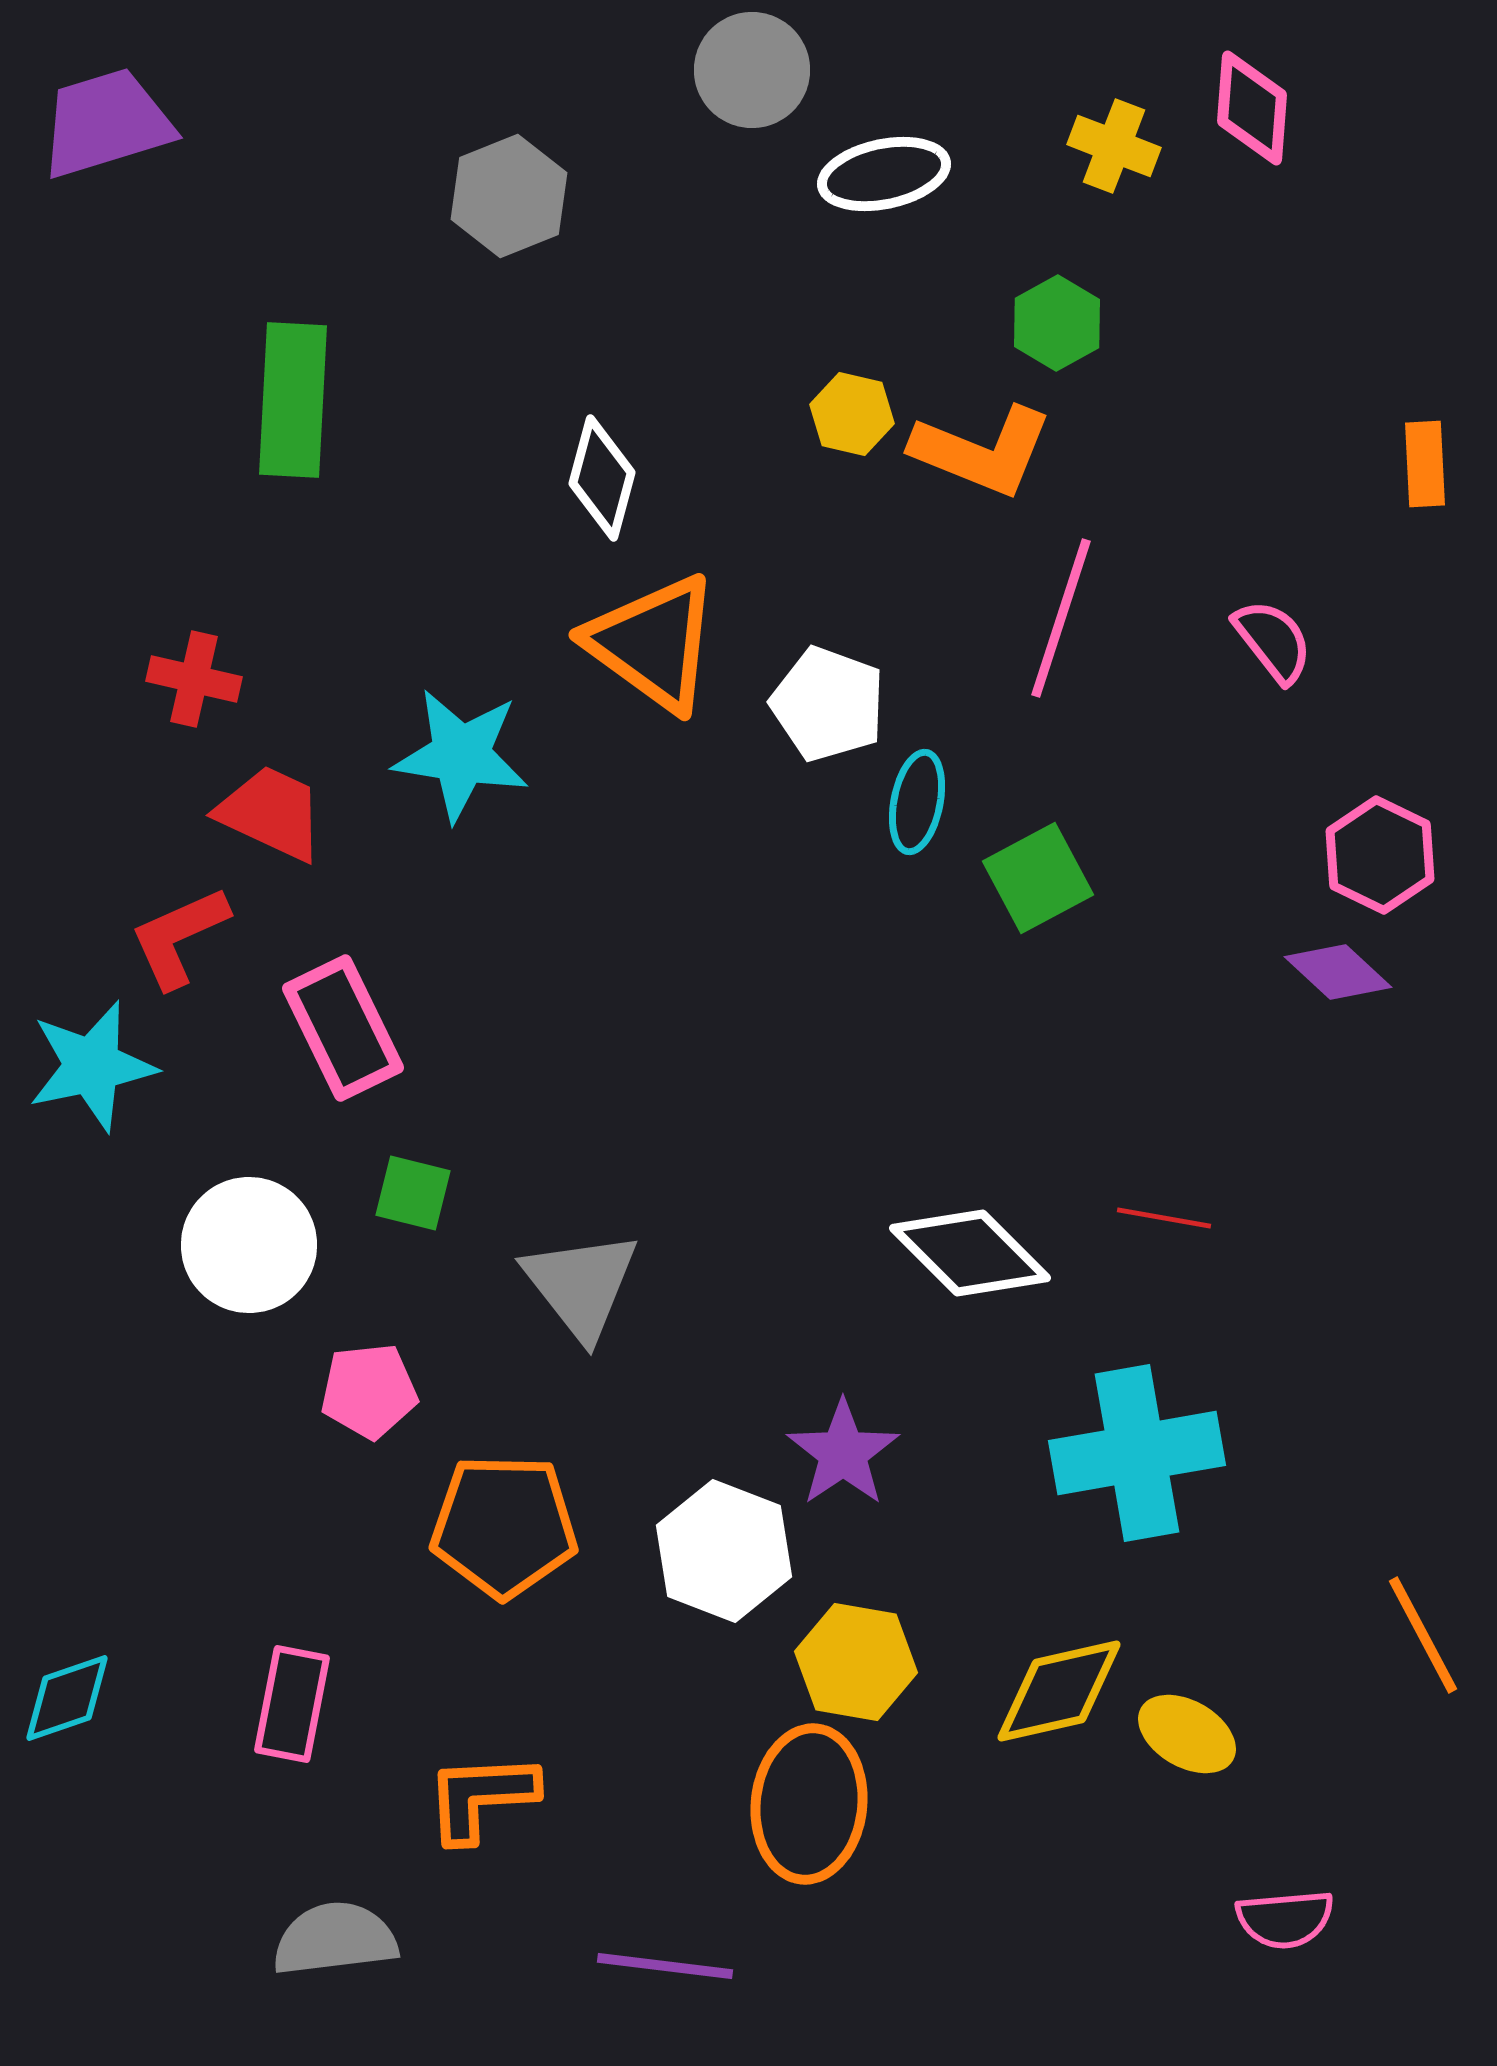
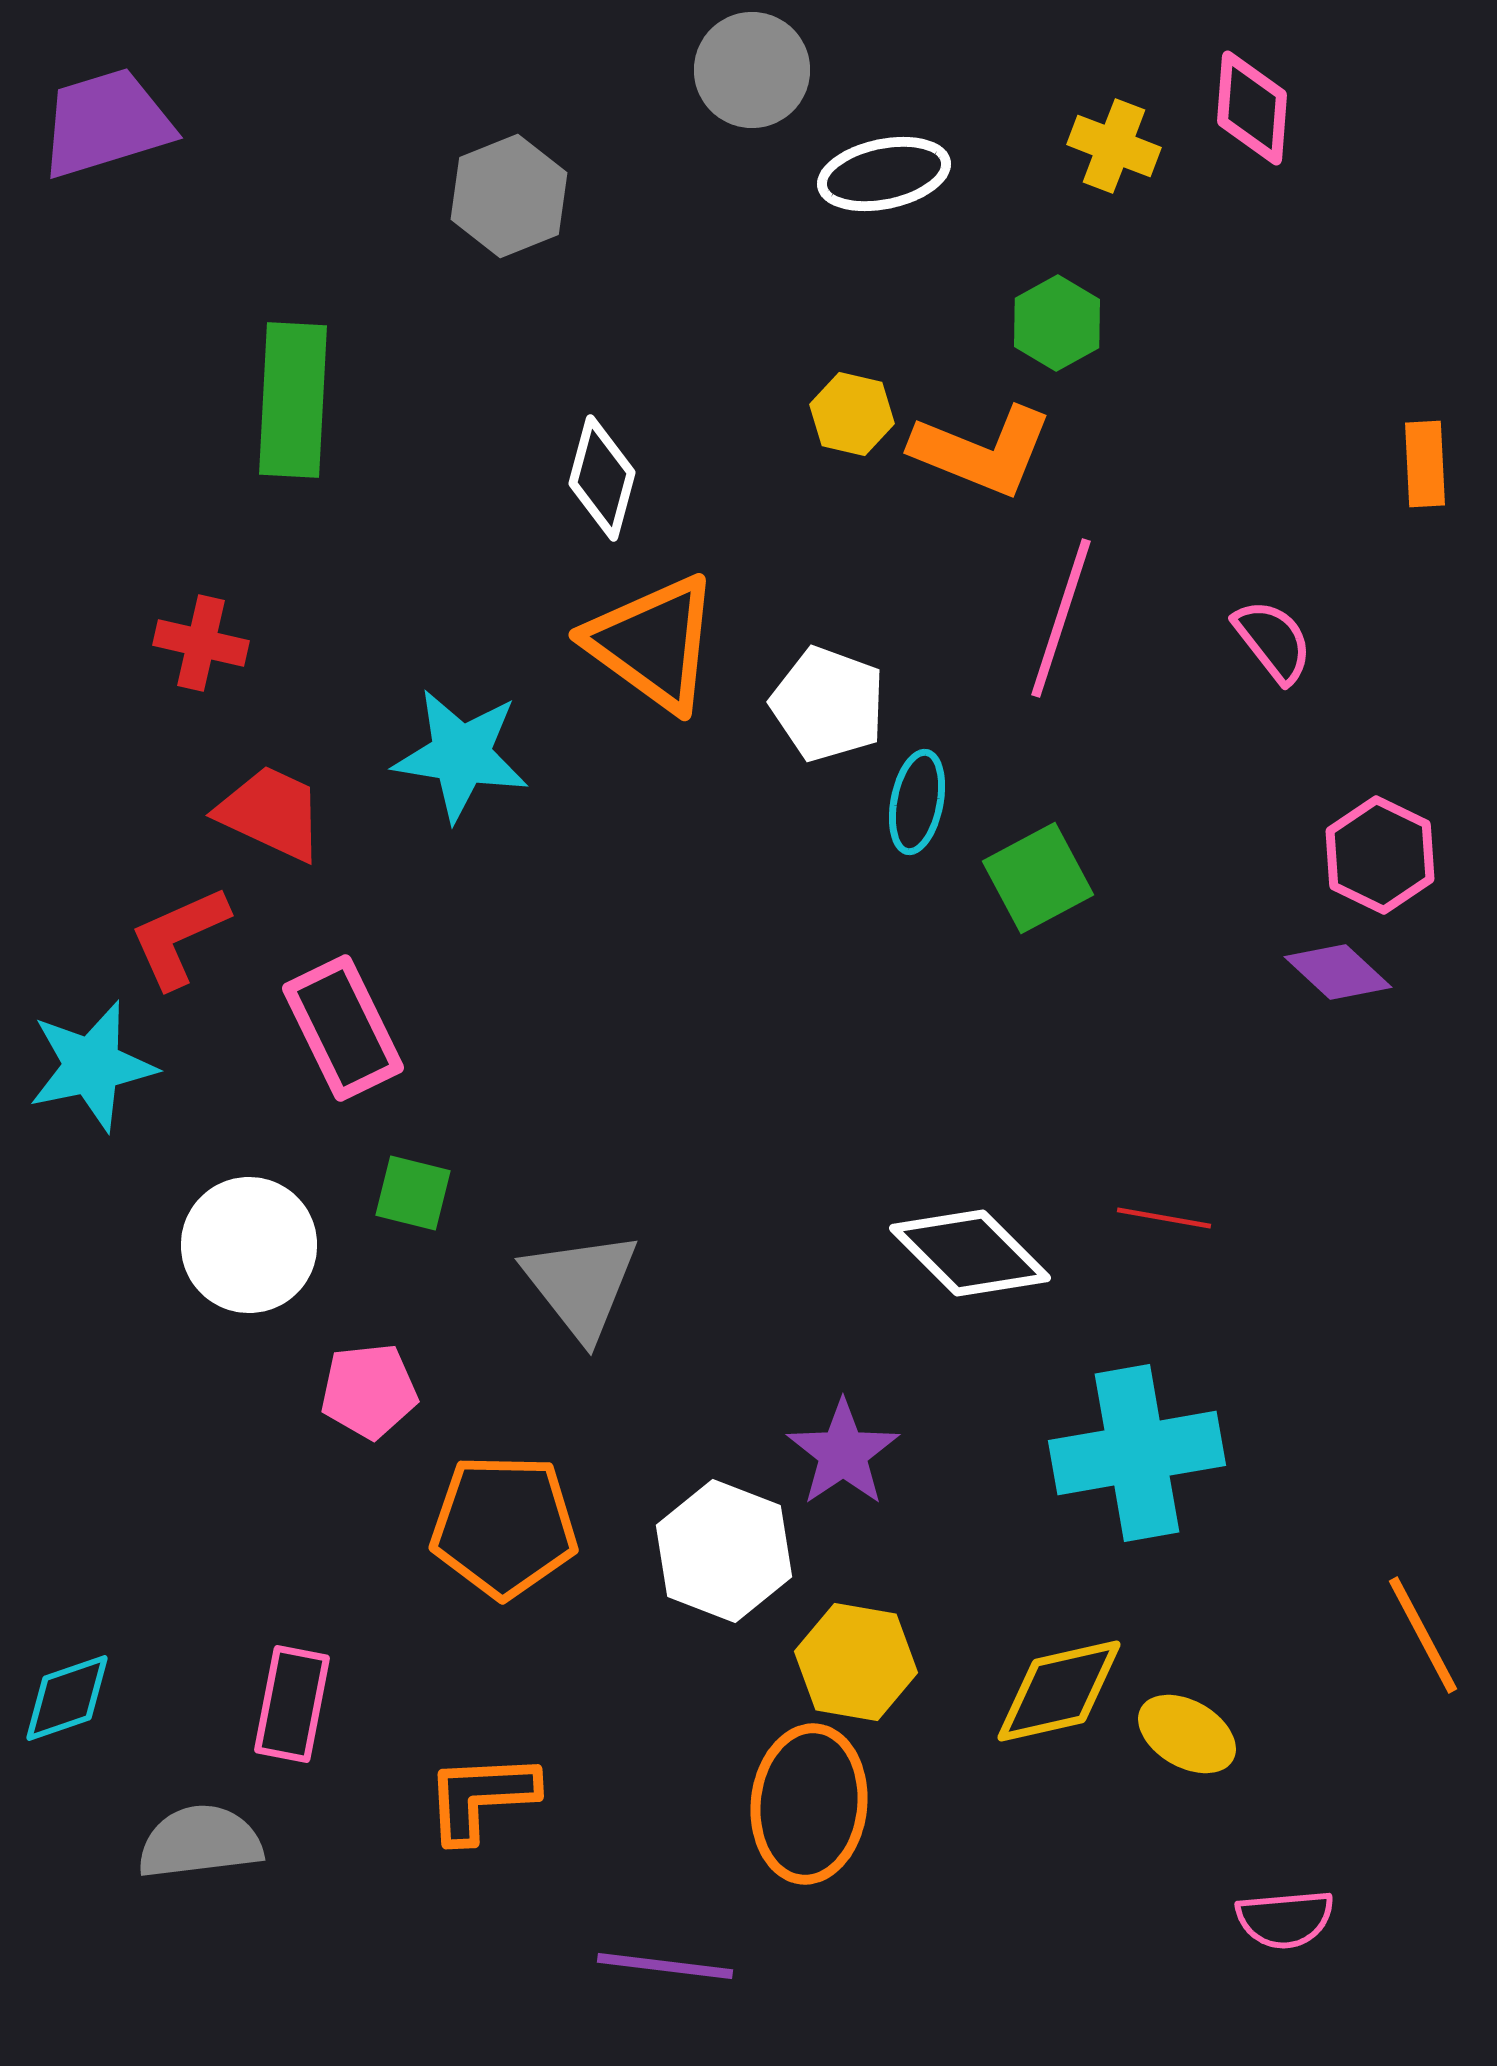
red cross at (194, 679): moved 7 px right, 36 px up
gray semicircle at (335, 1939): moved 135 px left, 97 px up
